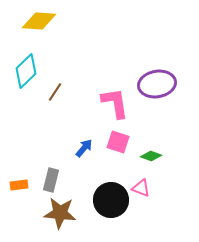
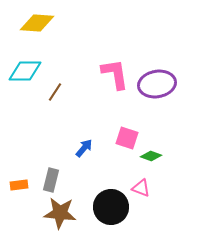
yellow diamond: moved 2 px left, 2 px down
cyan diamond: moved 1 px left; rotated 44 degrees clockwise
pink L-shape: moved 29 px up
pink square: moved 9 px right, 4 px up
black circle: moved 7 px down
